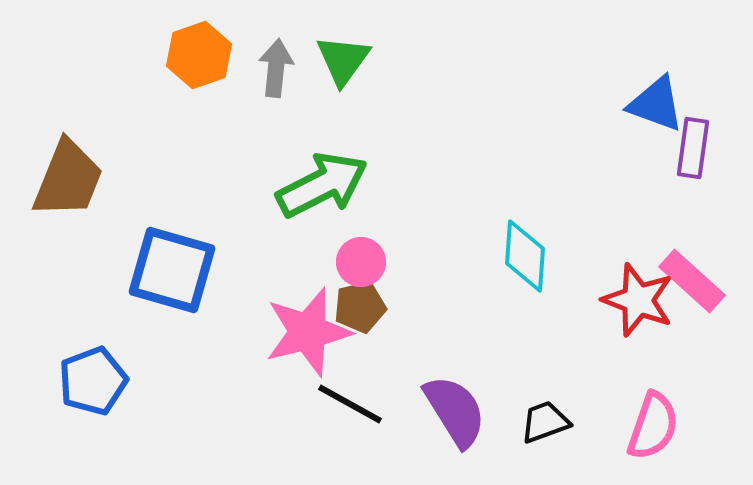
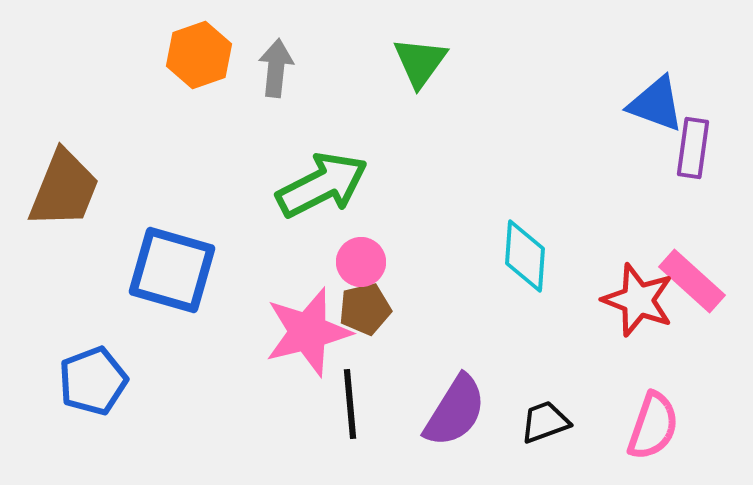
green triangle: moved 77 px right, 2 px down
brown trapezoid: moved 4 px left, 10 px down
brown pentagon: moved 5 px right, 2 px down
black line: rotated 56 degrees clockwise
purple semicircle: rotated 64 degrees clockwise
